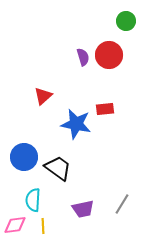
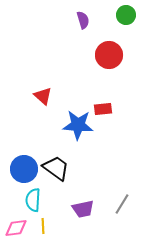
green circle: moved 6 px up
purple semicircle: moved 37 px up
red triangle: rotated 36 degrees counterclockwise
red rectangle: moved 2 px left
blue star: moved 2 px right, 1 px down; rotated 8 degrees counterclockwise
blue circle: moved 12 px down
black trapezoid: moved 2 px left
pink diamond: moved 1 px right, 3 px down
